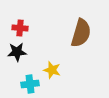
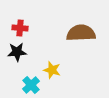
brown semicircle: rotated 108 degrees counterclockwise
cyan cross: moved 1 px right, 1 px down; rotated 36 degrees counterclockwise
